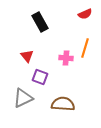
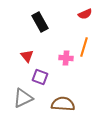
orange line: moved 1 px left, 1 px up
